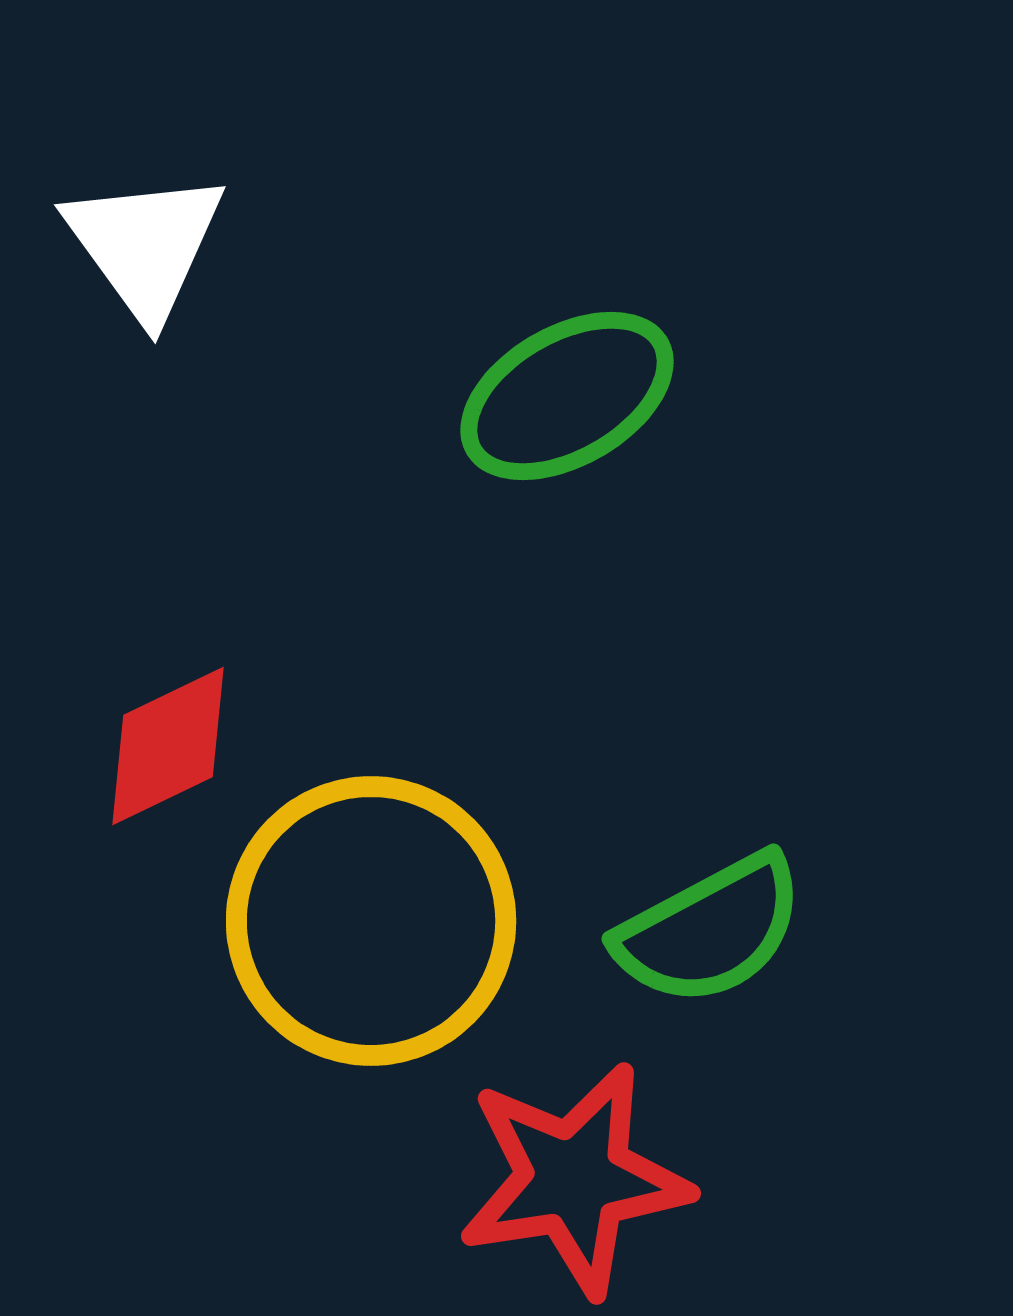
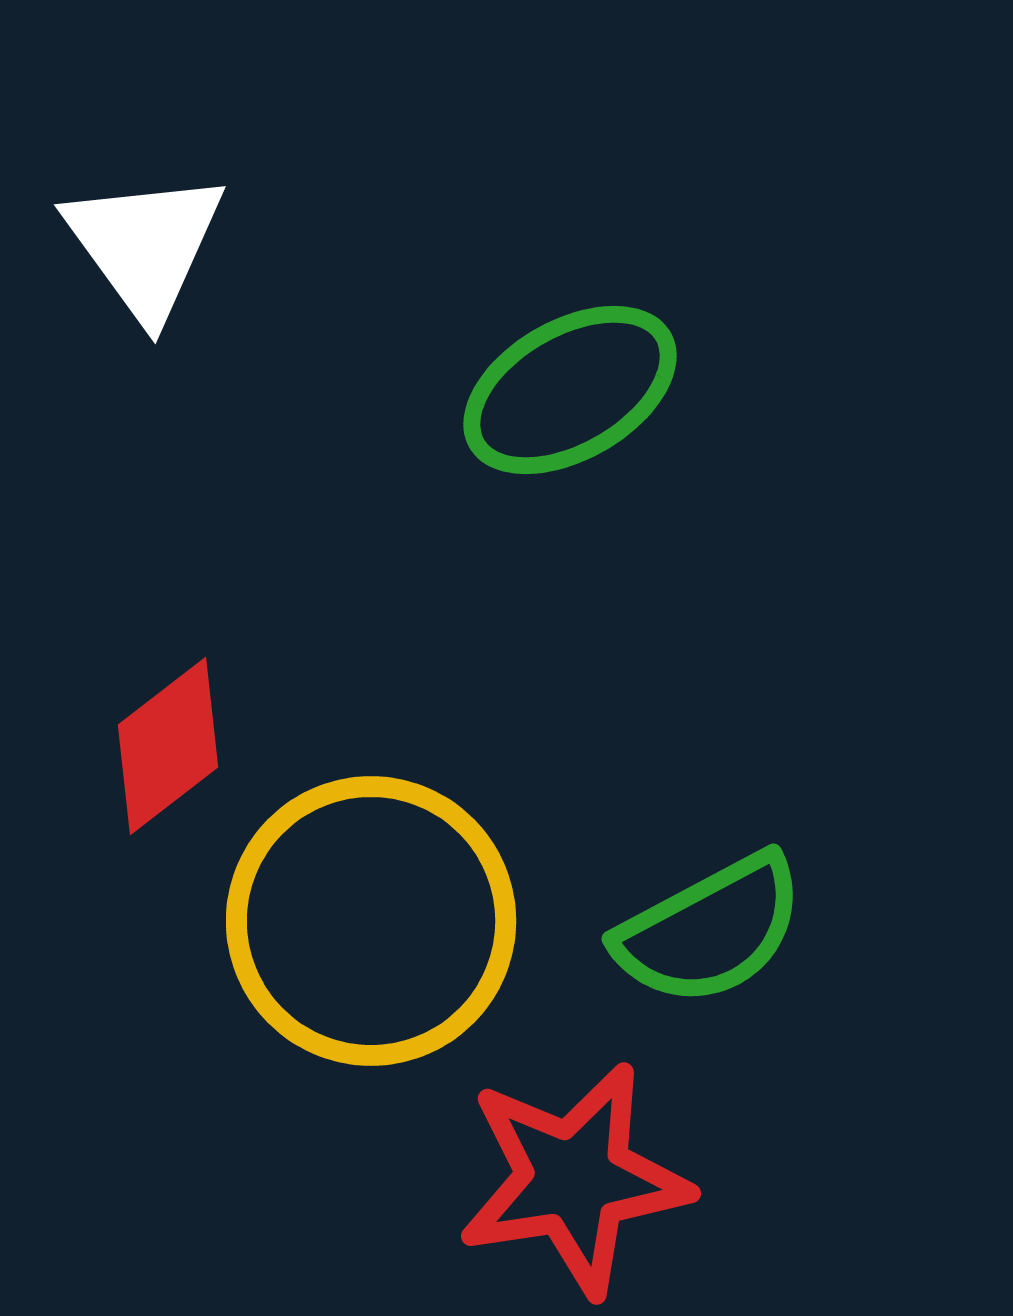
green ellipse: moved 3 px right, 6 px up
red diamond: rotated 12 degrees counterclockwise
